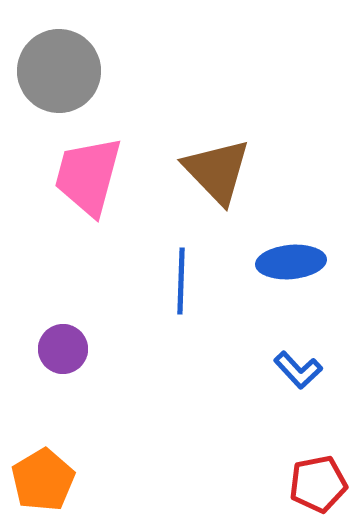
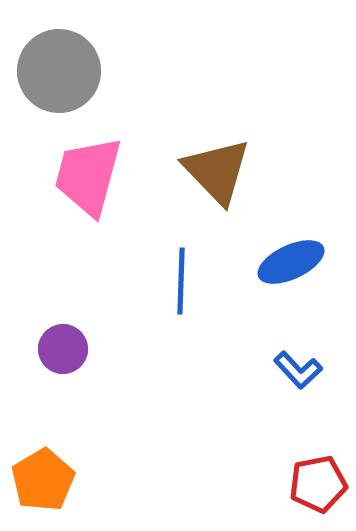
blue ellipse: rotated 20 degrees counterclockwise
